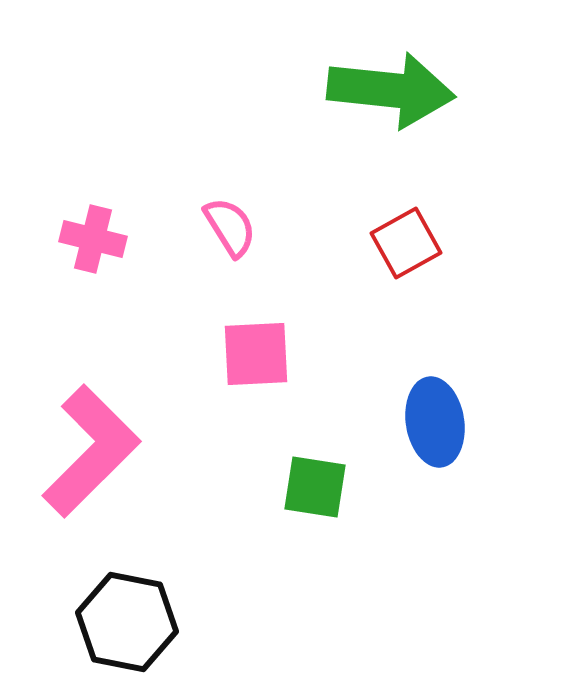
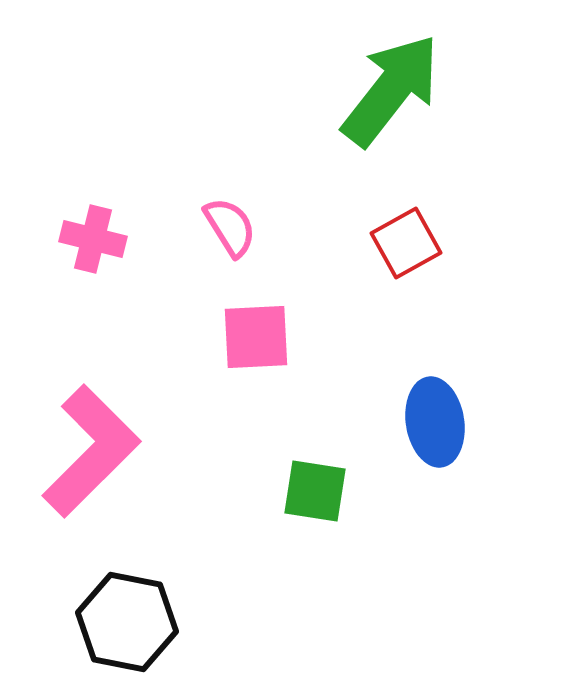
green arrow: rotated 58 degrees counterclockwise
pink square: moved 17 px up
green square: moved 4 px down
